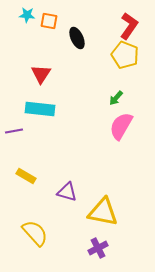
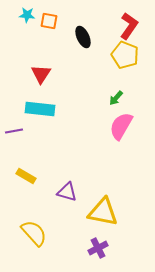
black ellipse: moved 6 px right, 1 px up
yellow semicircle: moved 1 px left
